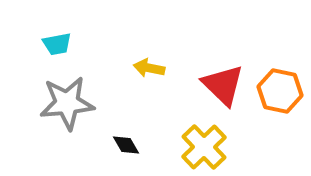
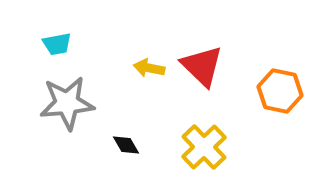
red triangle: moved 21 px left, 19 px up
